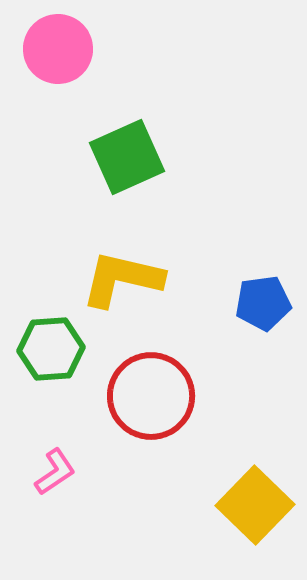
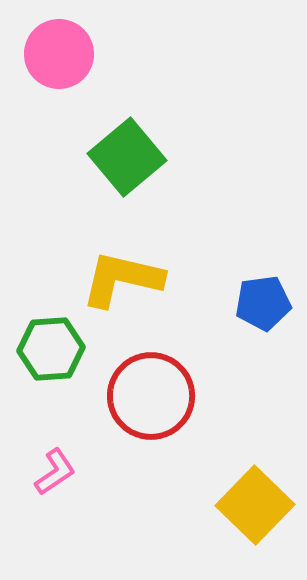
pink circle: moved 1 px right, 5 px down
green square: rotated 16 degrees counterclockwise
